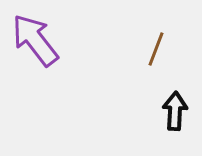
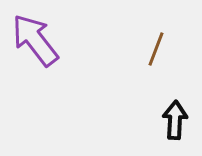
black arrow: moved 9 px down
